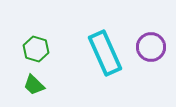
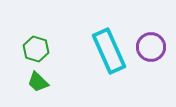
cyan rectangle: moved 4 px right, 2 px up
green trapezoid: moved 4 px right, 3 px up
